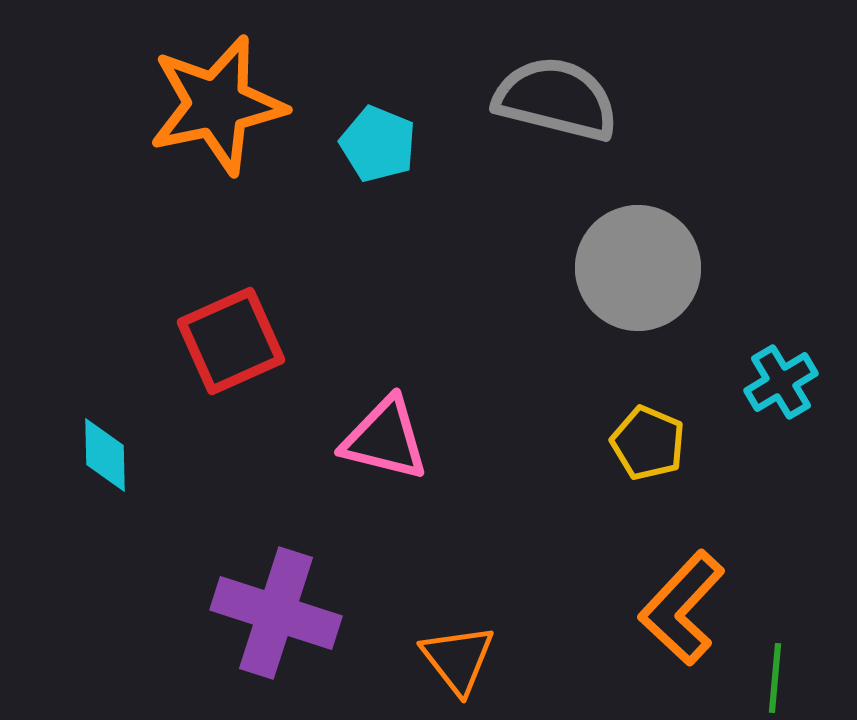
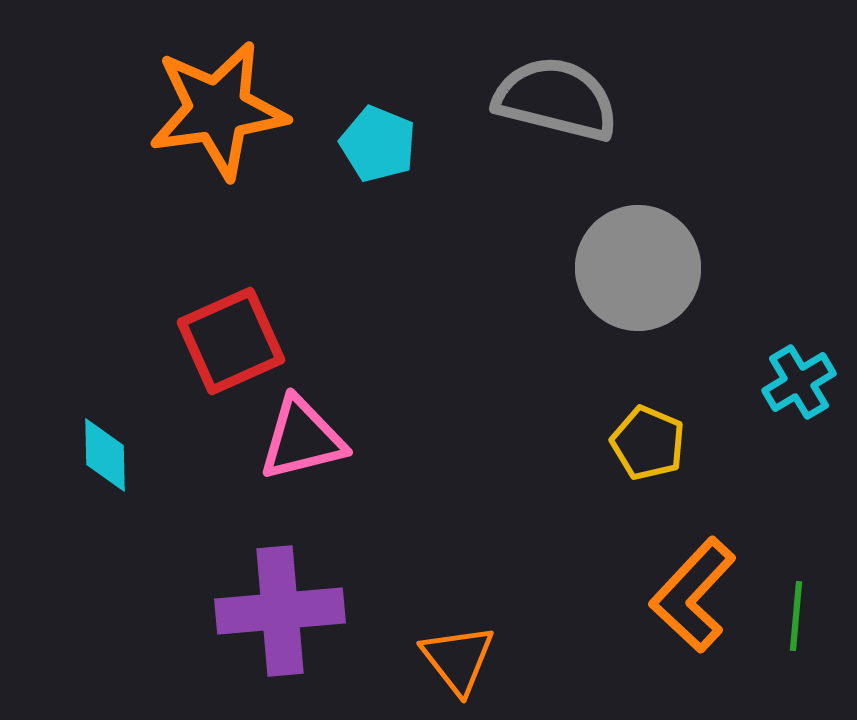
orange star: moved 1 px right, 5 px down; rotated 4 degrees clockwise
cyan cross: moved 18 px right
pink triangle: moved 83 px left; rotated 28 degrees counterclockwise
orange L-shape: moved 11 px right, 13 px up
purple cross: moved 4 px right, 2 px up; rotated 23 degrees counterclockwise
green line: moved 21 px right, 62 px up
